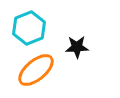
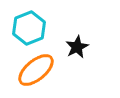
black star: rotated 25 degrees counterclockwise
